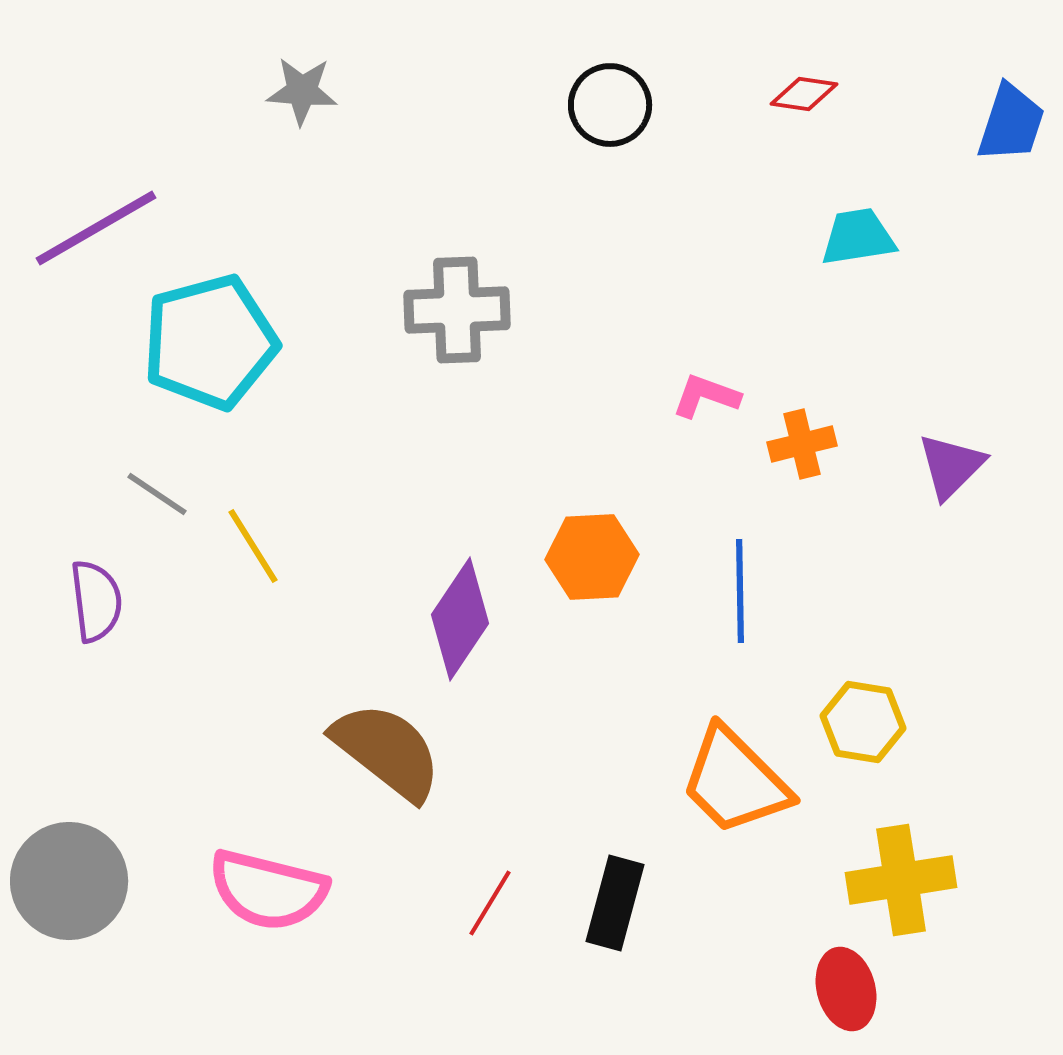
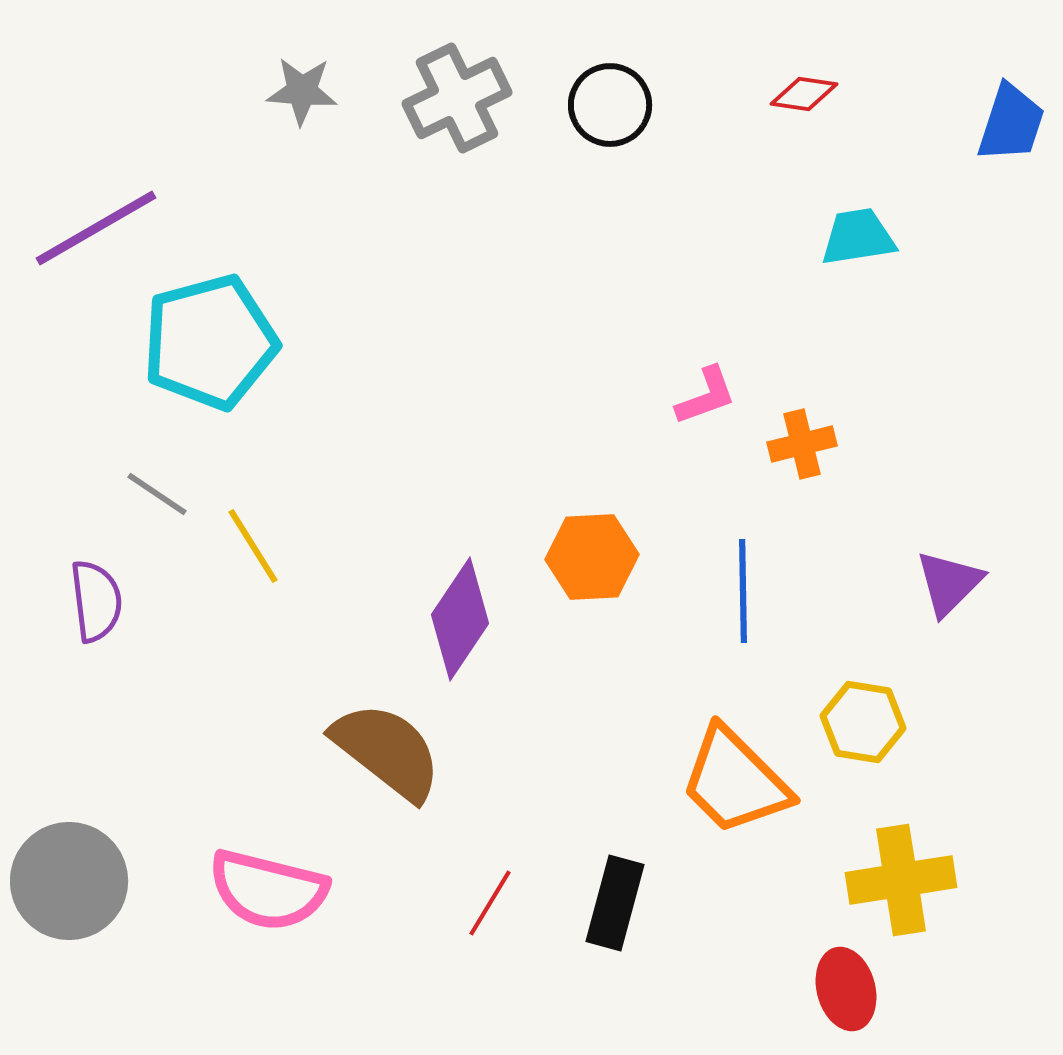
gray cross: moved 212 px up; rotated 24 degrees counterclockwise
pink L-shape: rotated 140 degrees clockwise
purple triangle: moved 2 px left, 117 px down
blue line: moved 3 px right
